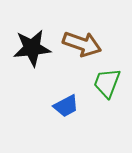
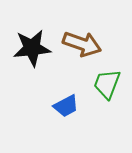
green trapezoid: moved 1 px down
